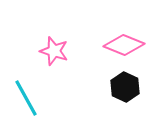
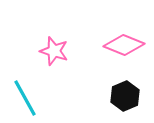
black hexagon: moved 9 px down; rotated 12 degrees clockwise
cyan line: moved 1 px left
